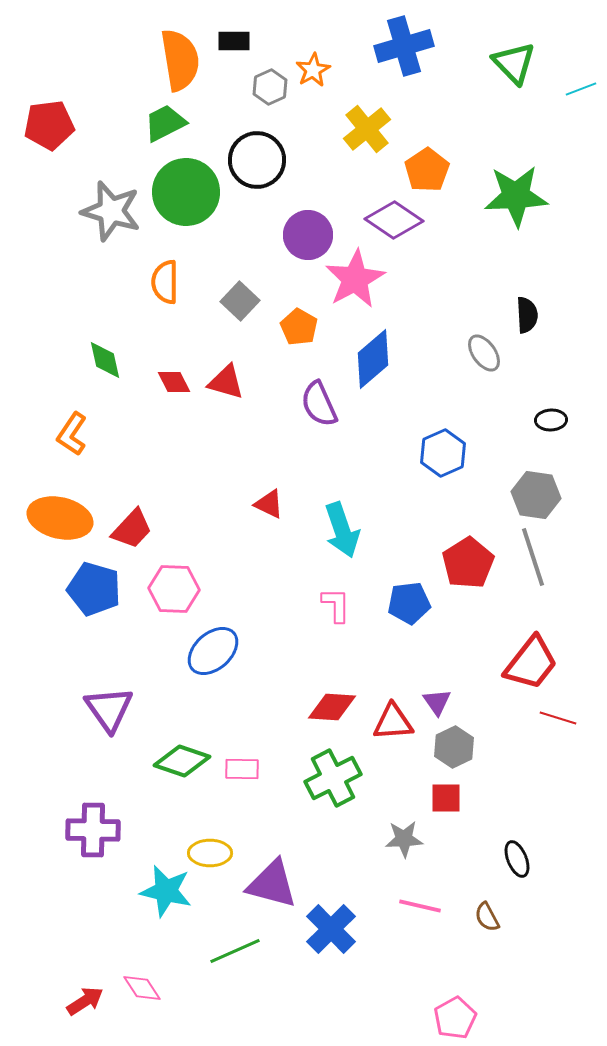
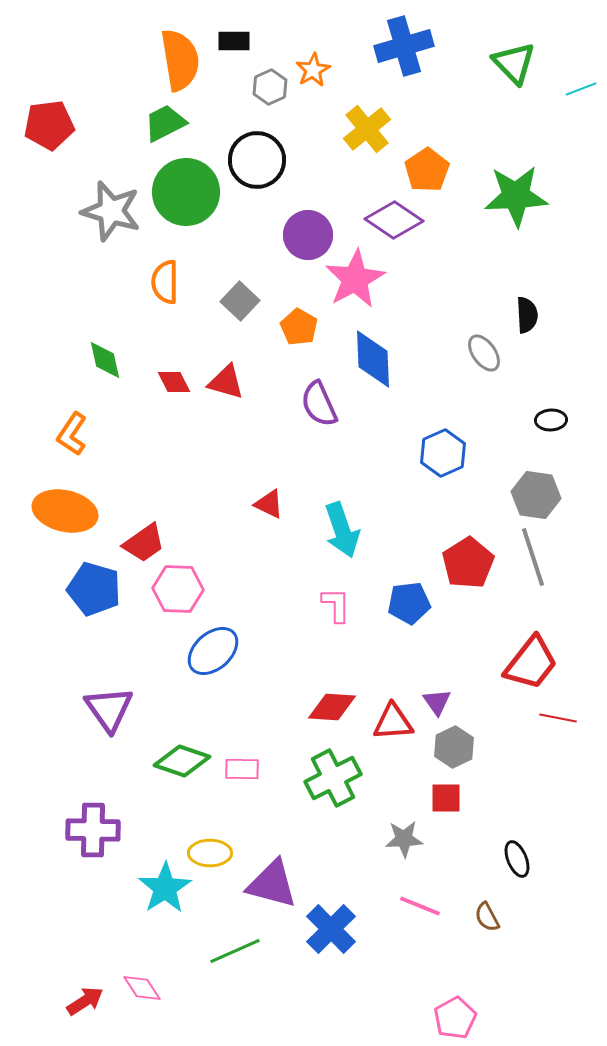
blue diamond at (373, 359): rotated 52 degrees counterclockwise
orange ellipse at (60, 518): moved 5 px right, 7 px up
red trapezoid at (132, 529): moved 12 px right, 14 px down; rotated 12 degrees clockwise
pink hexagon at (174, 589): moved 4 px right
red line at (558, 718): rotated 6 degrees counterclockwise
cyan star at (166, 891): moved 1 px left, 3 px up; rotated 26 degrees clockwise
pink line at (420, 906): rotated 9 degrees clockwise
